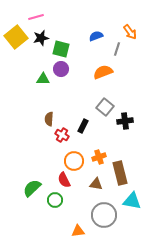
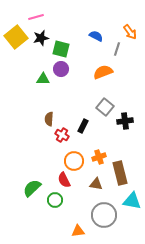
blue semicircle: rotated 48 degrees clockwise
